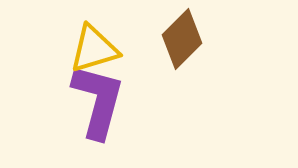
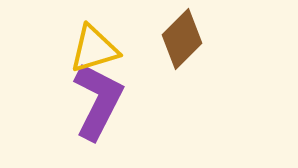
purple L-shape: rotated 12 degrees clockwise
